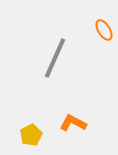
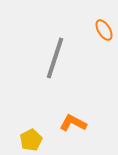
gray line: rotated 6 degrees counterclockwise
yellow pentagon: moved 5 px down
